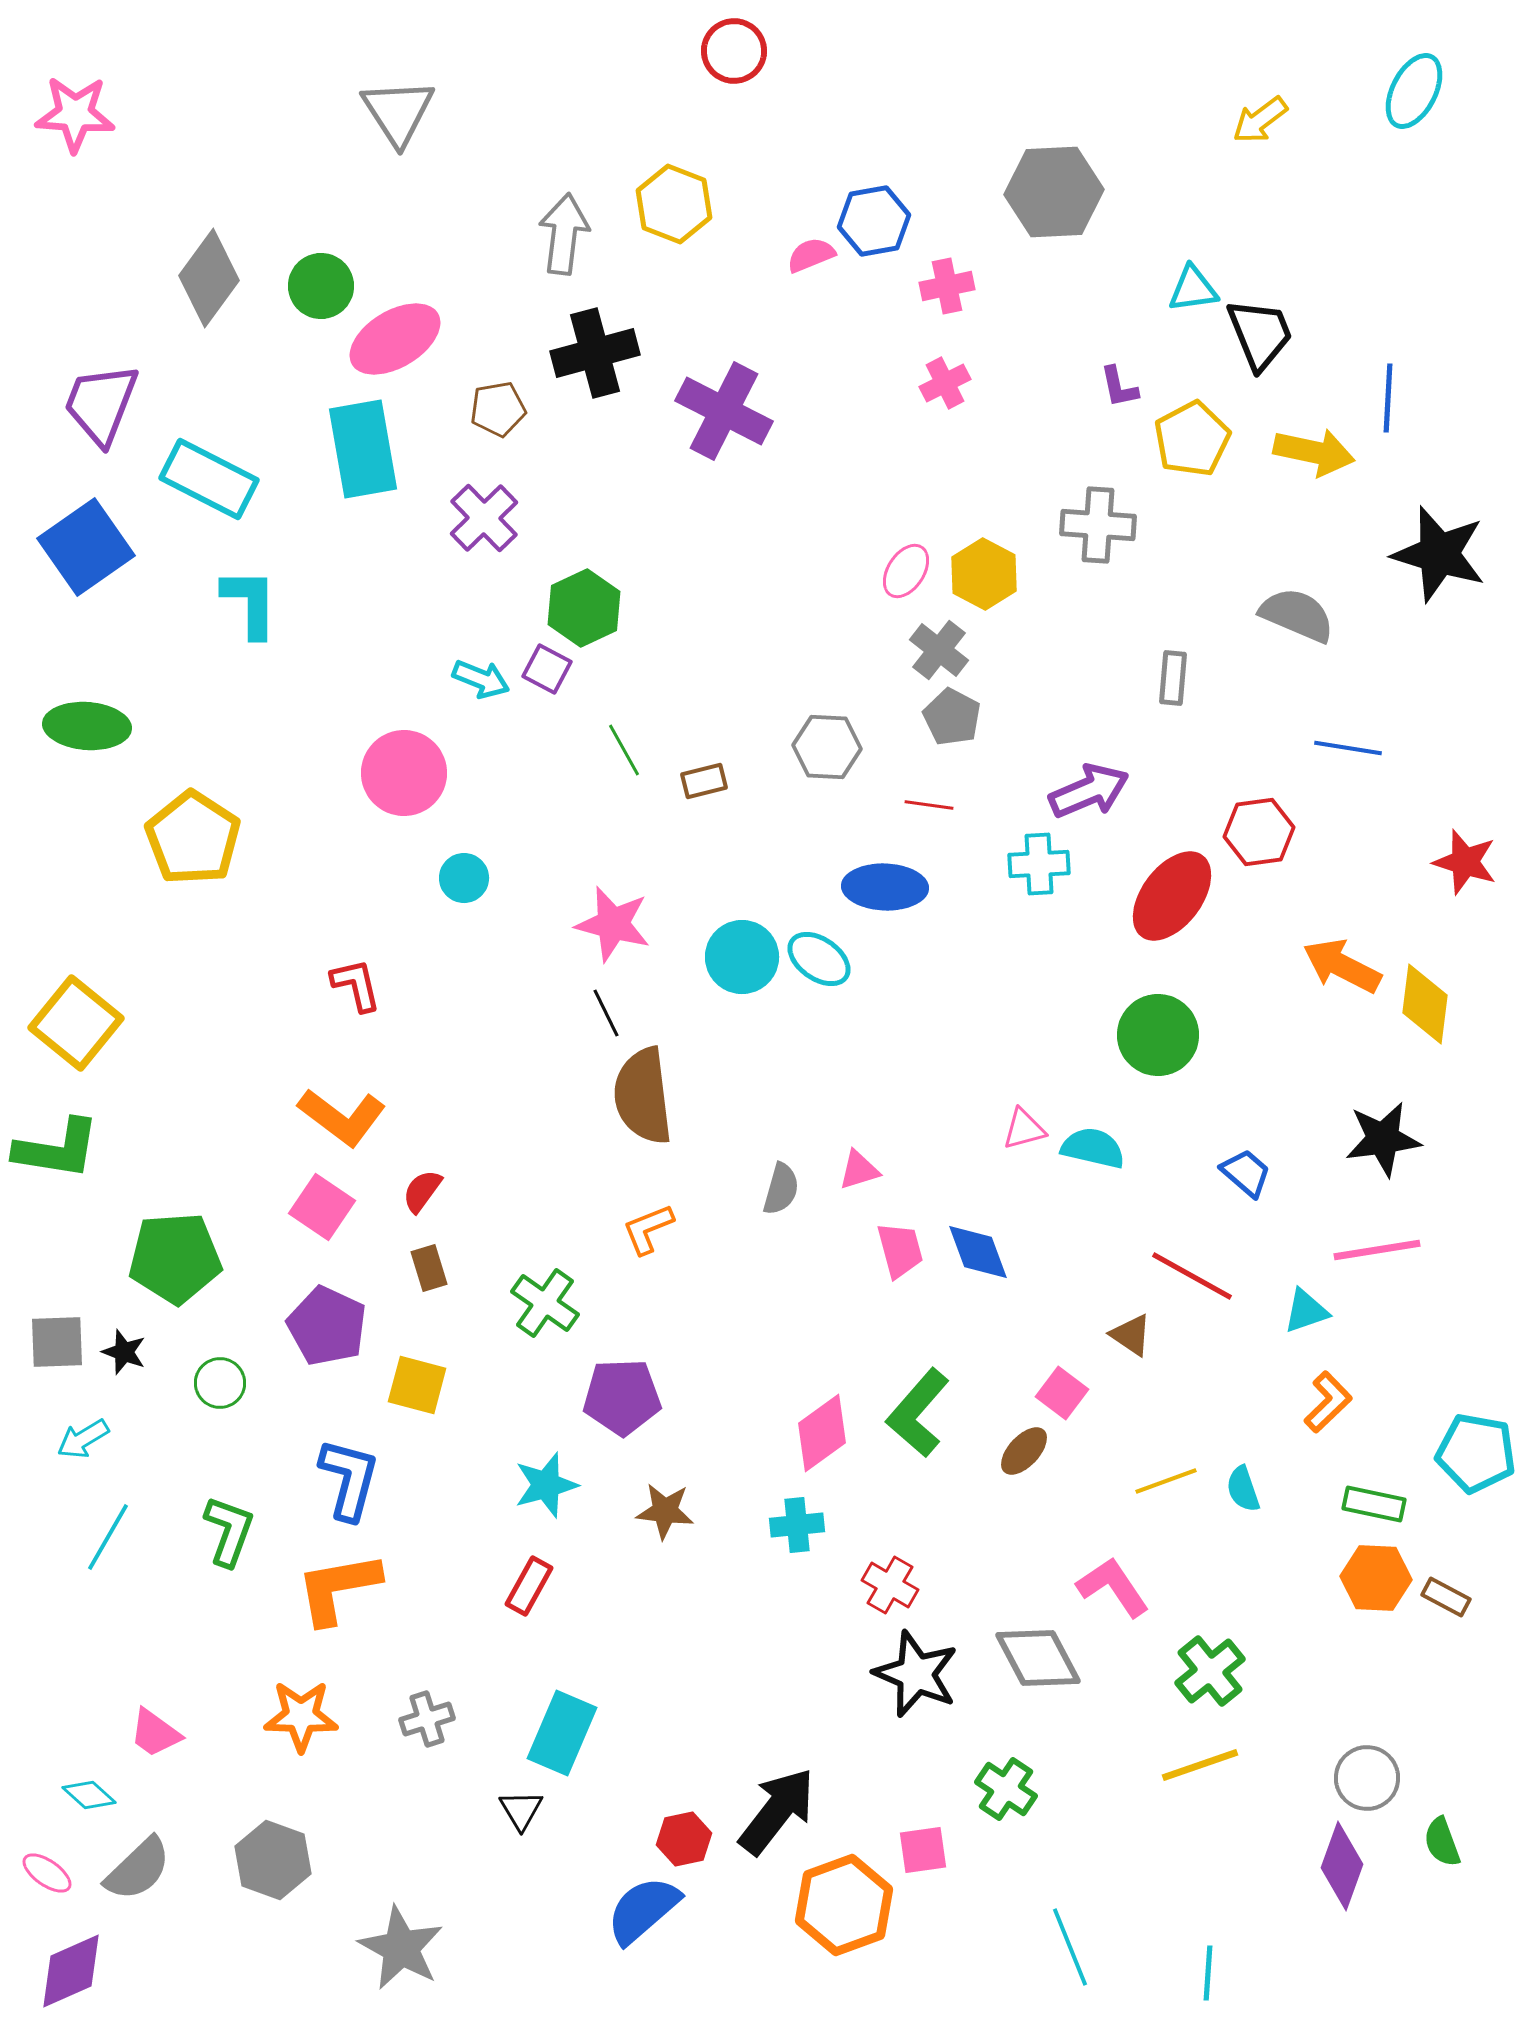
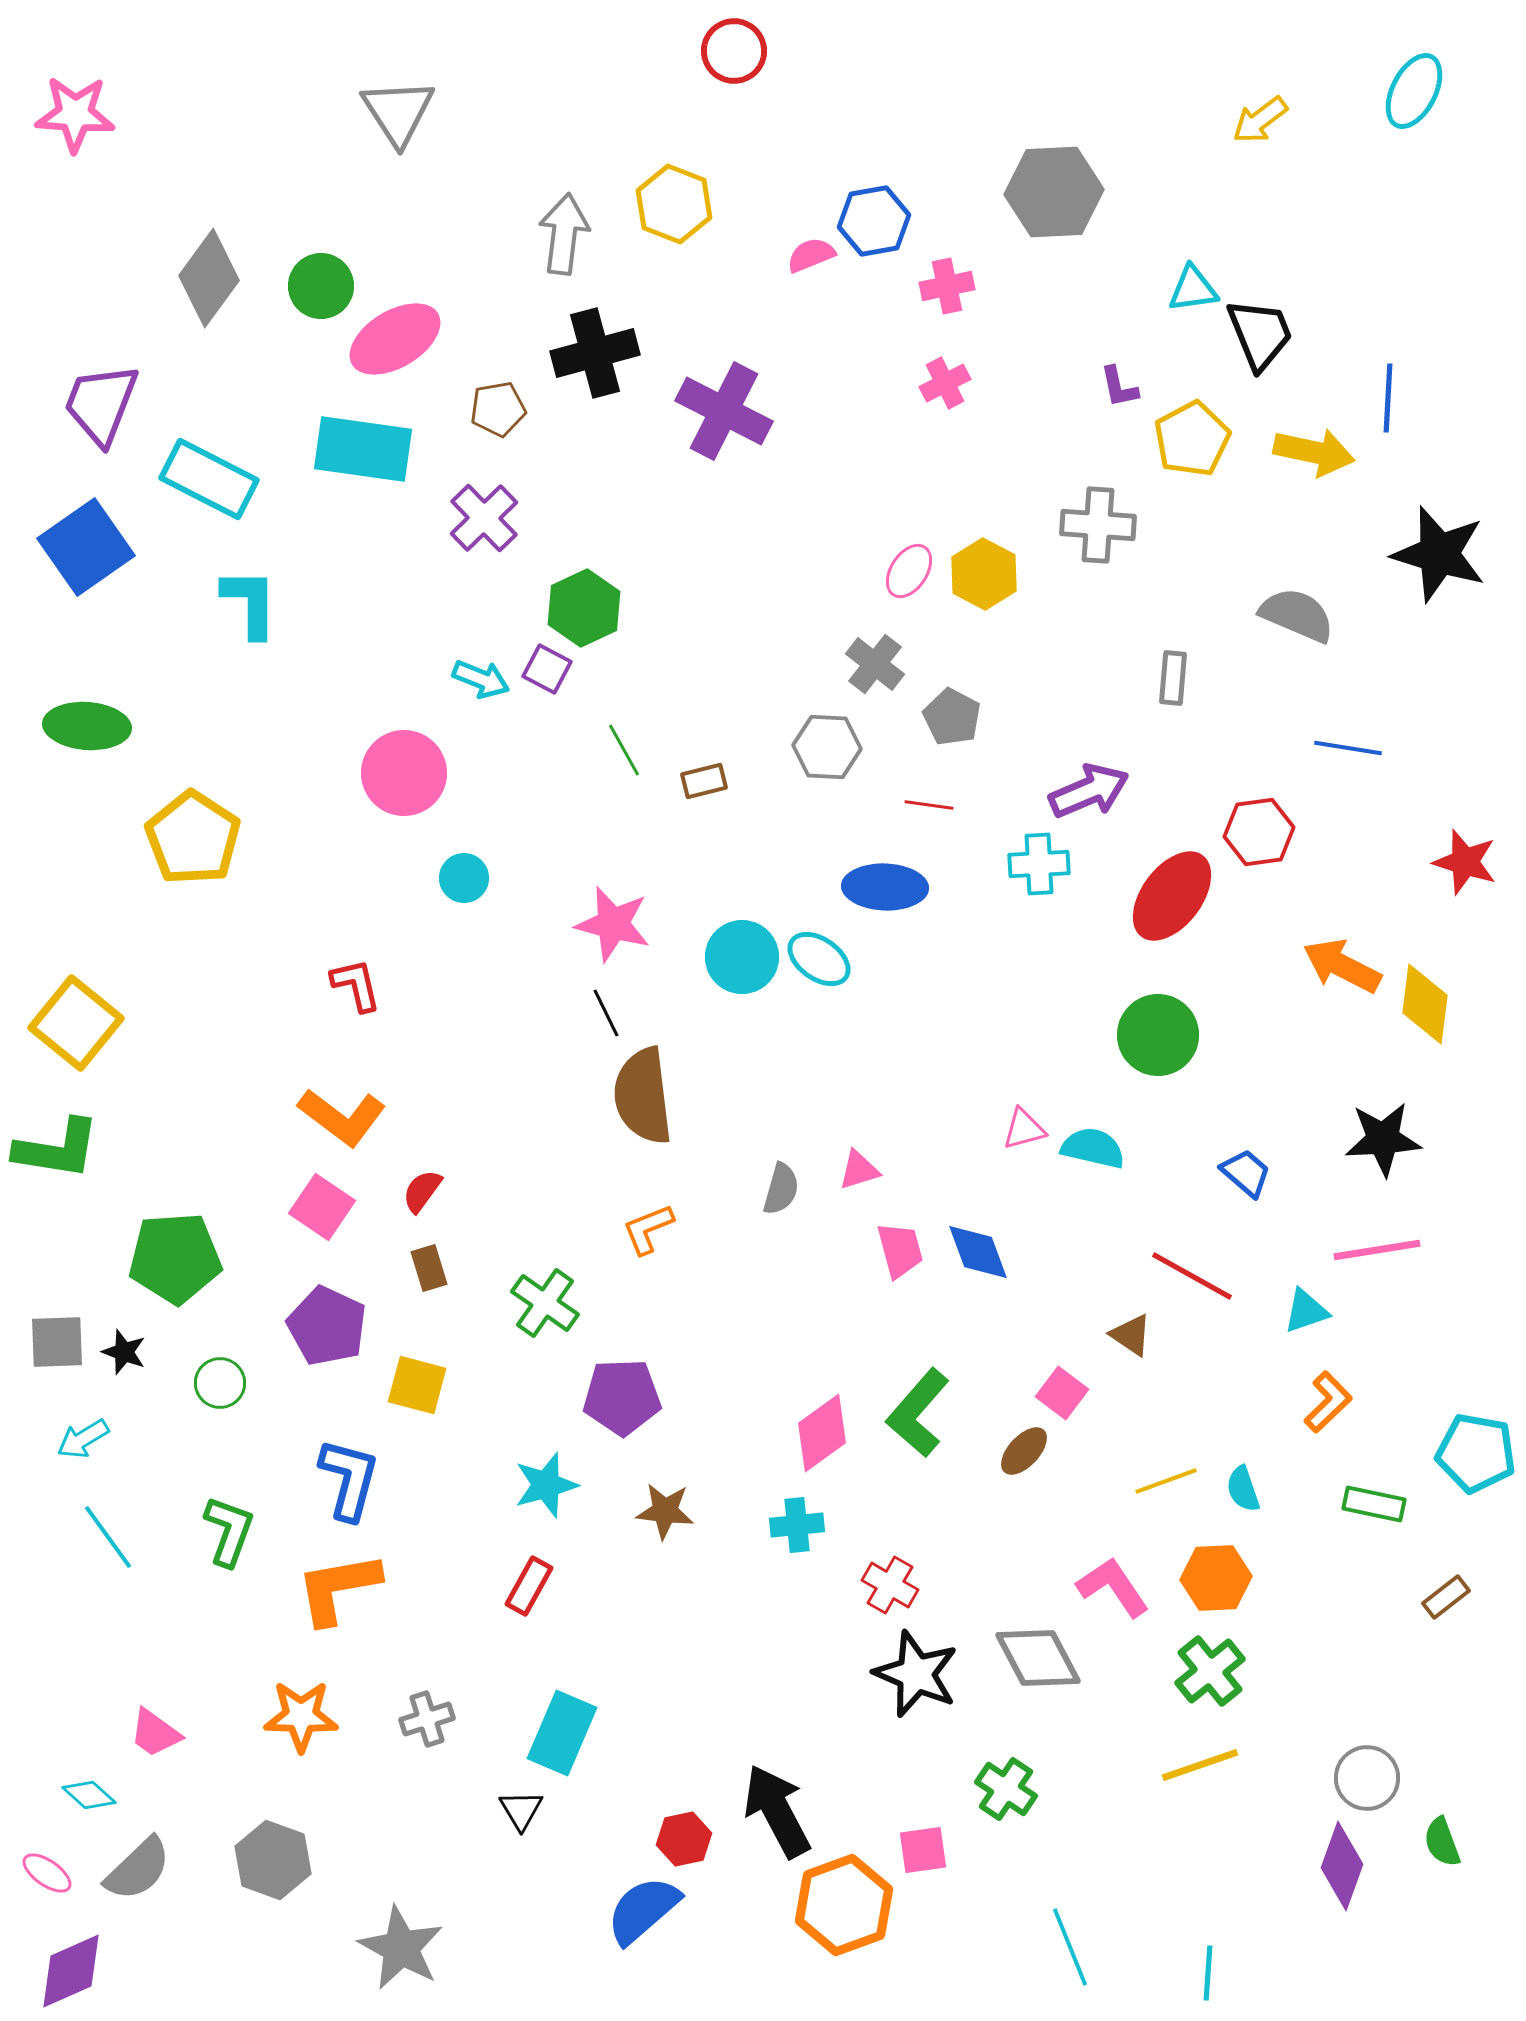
cyan rectangle at (363, 449): rotated 72 degrees counterclockwise
pink ellipse at (906, 571): moved 3 px right
gray cross at (939, 650): moved 64 px left, 14 px down
black star at (1383, 1139): rotated 4 degrees clockwise
cyan line at (108, 1537): rotated 66 degrees counterclockwise
orange hexagon at (1376, 1578): moved 160 px left; rotated 6 degrees counterclockwise
brown rectangle at (1446, 1597): rotated 66 degrees counterclockwise
black arrow at (777, 1811): rotated 66 degrees counterclockwise
